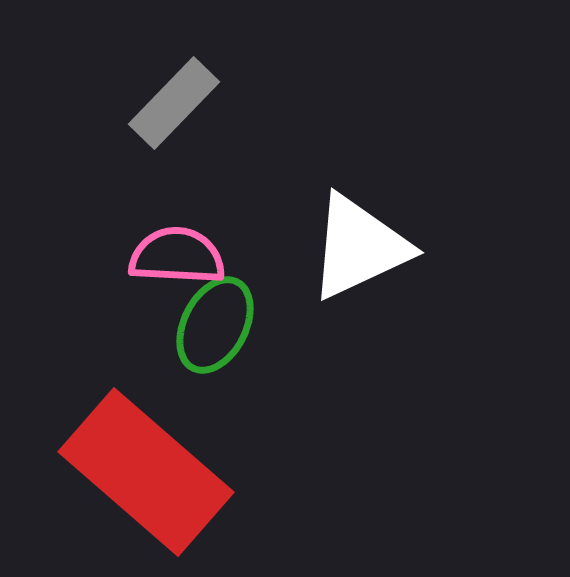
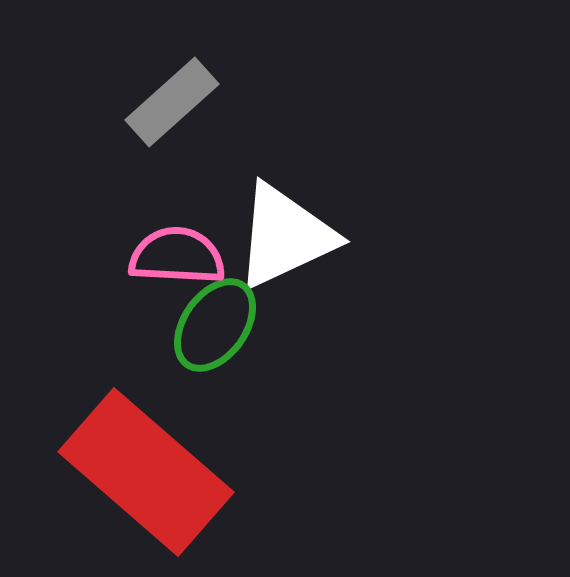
gray rectangle: moved 2 px left, 1 px up; rotated 4 degrees clockwise
white triangle: moved 74 px left, 11 px up
green ellipse: rotated 8 degrees clockwise
